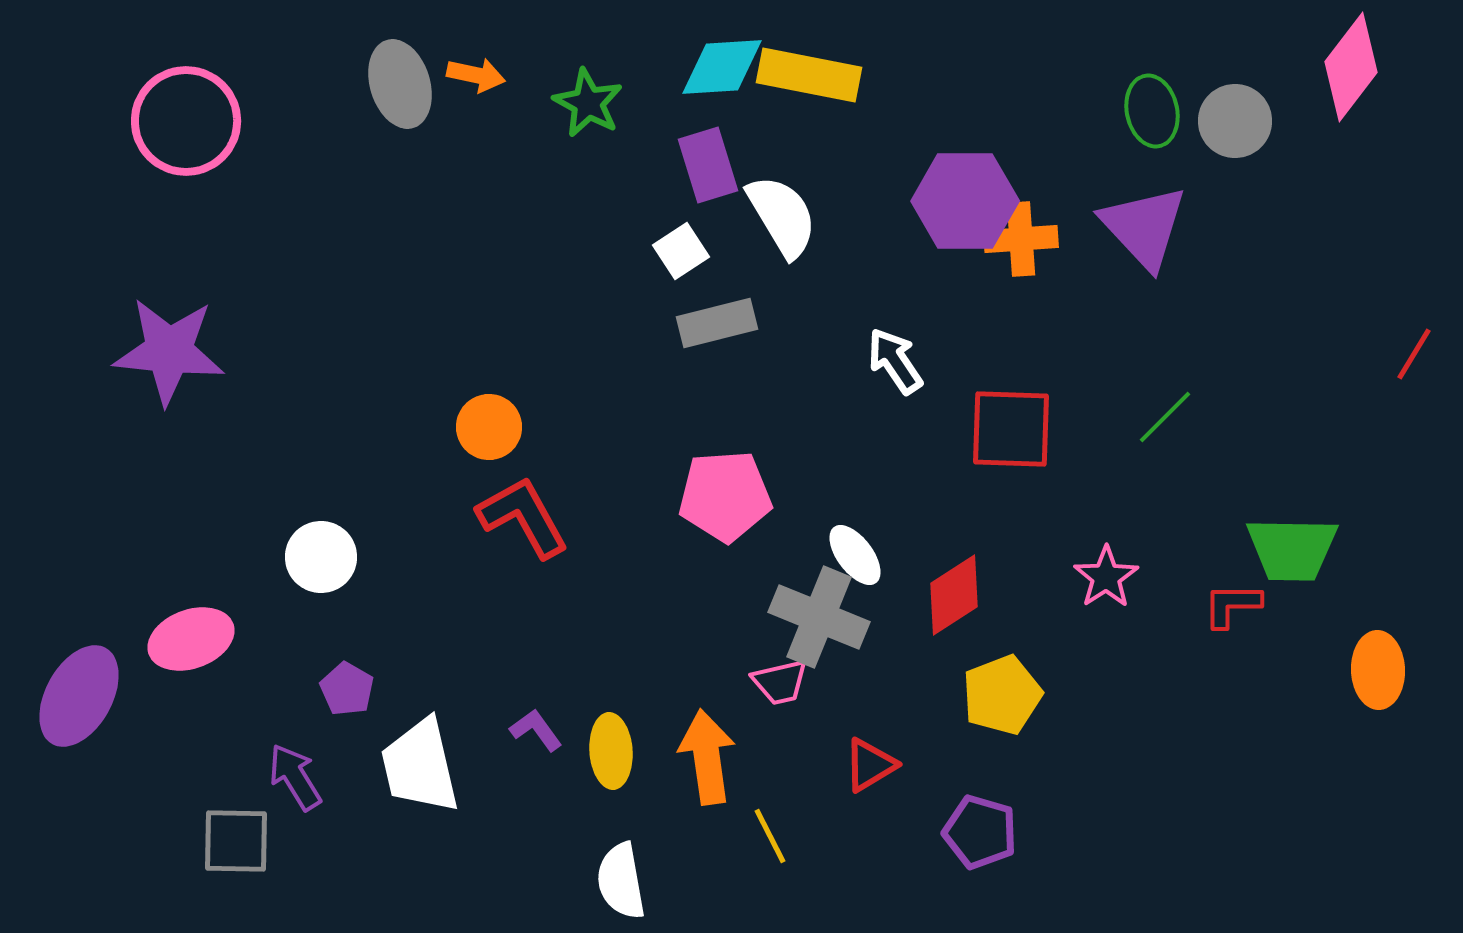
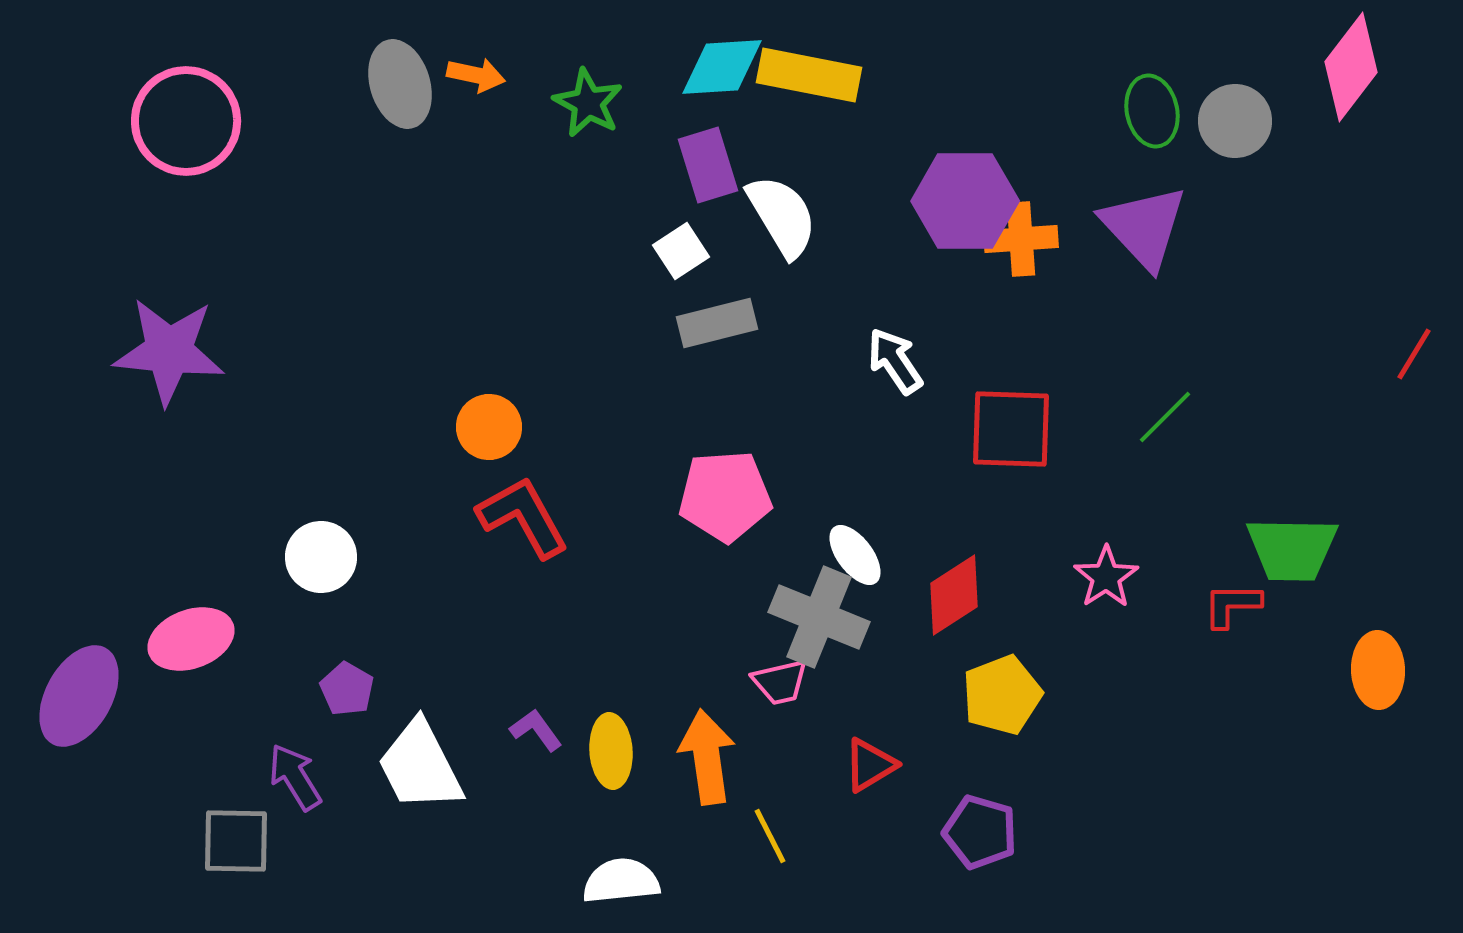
white trapezoid at (420, 766): rotated 14 degrees counterclockwise
white semicircle at (621, 881): rotated 94 degrees clockwise
